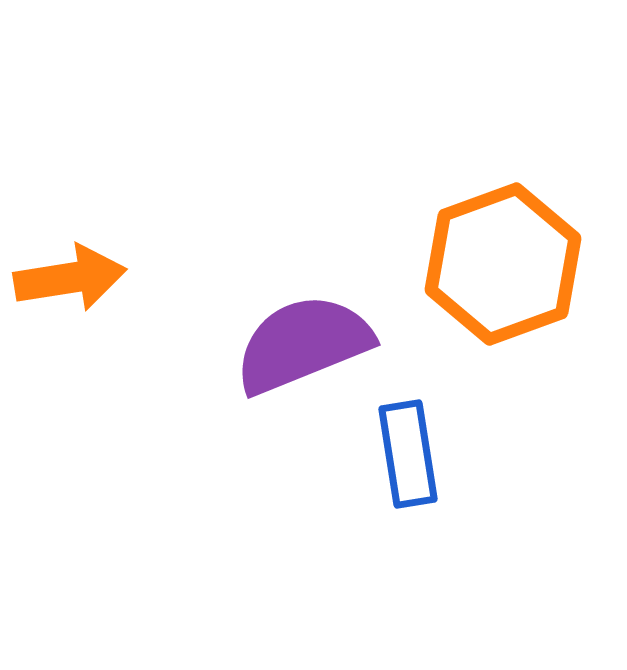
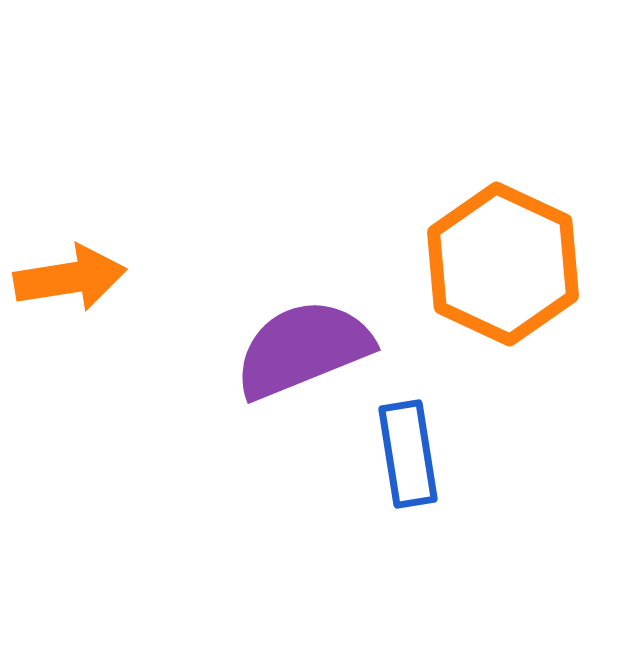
orange hexagon: rotated 15 degrees counterclockwise
purple semicircle: moved 5 px down
